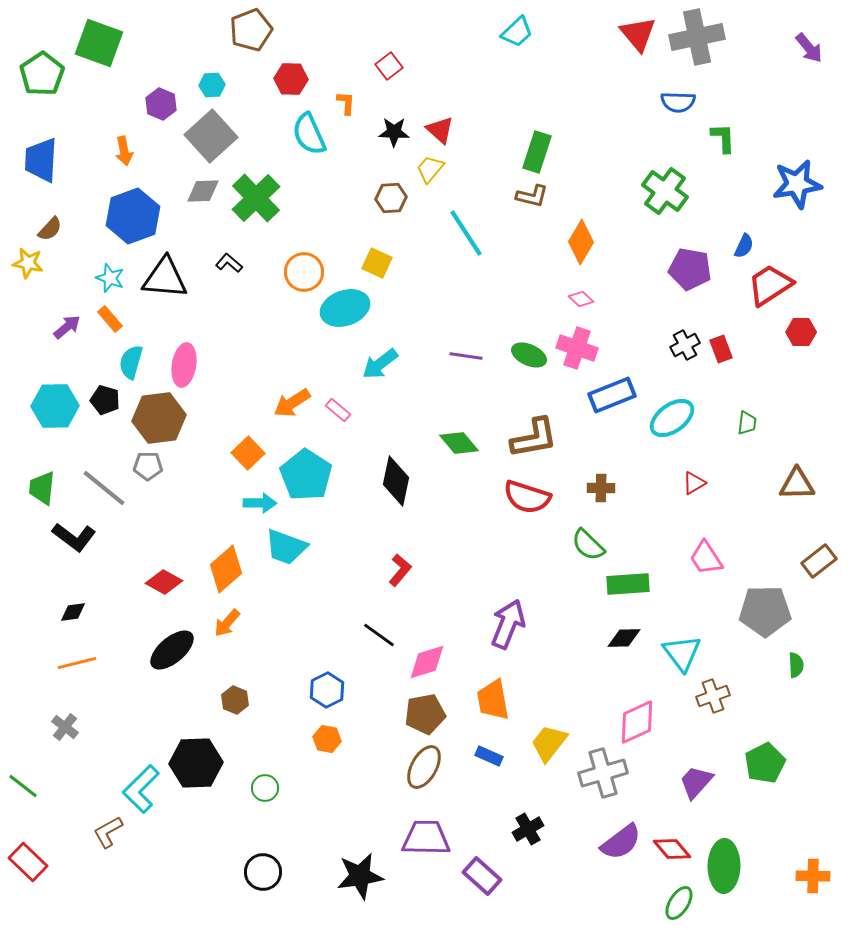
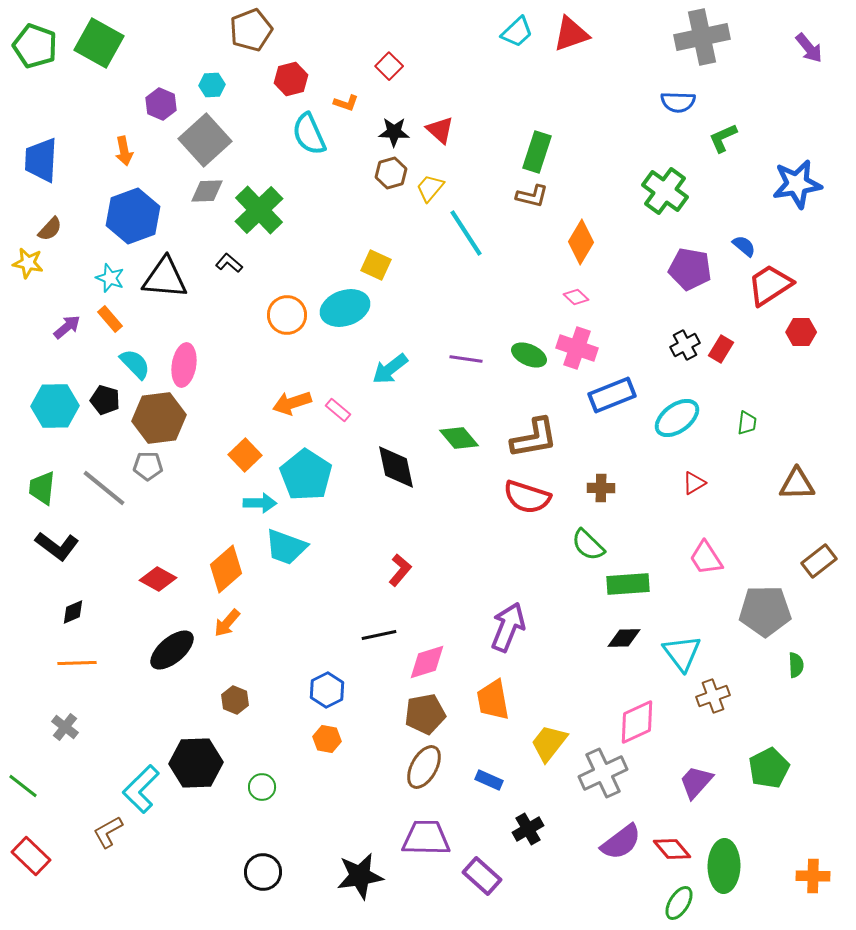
red triangle at (638, 34): moved 67 px left; rotated 51 degrees clockwise
gray cross at (697, 37): moved 5 px right
green square at (99, 43): rotated 9 degrees clockwise
red square at (389, 66): rotated 8 degrees counterclockwise
green pentagon at (42, 74): moved 7 px left, 28 px up; rotated 18 degrees counterclockwise
red hexagon at (291, 79): rotated 16 degrees counterclockwise
orange L-shape at (346, 103): rotated 105 degrees clockwise
gray square at (211, 136): moved 6 px left, 4 px down
green L-shape at (723, 138): rotated 112 degrees counterclockwise
yellow trapezoid at (430, 169): moved 19 px down
gray diamond at (203, 191): moved 4 px right
green cross at (256, 198): moved 3 px right, 12 px down
brown hexagon at (391, 198): moved 25 px up; rotated 12 degrees counterclockwise
blue semicircle at (744, 246): rotated 75 degrees counterclockwise
yellow square at (377, 263): moved 1 px left, 2 px down
orange circle at (304, 272): moved 17 px left, 43 px down
pink diamond at (581, 299): moved 5 px left, 2 px up
red rectangle at (721, 349): rotated 52 degrees clockwise
purple line at (466, 356): moved 3 px down
cyan semicircle at (131, 362): moved 4 px right, 2 px down; rotated 120 degrees clockwise
cyan arrow at (380, 364): moved 10 px right, 5 px down
orange arrow at (292, 403): rotated 15 degrees clockwise
cyan ellipse at (672, 418): moved 5 px right
green diamond at (459, 443): moved 5 px up
orange square at (248, 453): moved 3 px left, 2 px down
black diamond at (396, 481): moved 14 px up; rotated 24 degrees counterclockwise
black L-shape at (74, 537): moved 17 px left, 9 px down
red diamond at (164, 582): moved 6 px left, 3 px up
black diamond at (73, 612): rotated 16 degrees counterclockwise
purple arrow at (508, 624): moved 3 px down
black line at (379, 635): rotated 48 degrees counterclockwise
orange line at (77, 663): rotated 12 degrees clockwise
blue rectangle at (489, 756): moved 24 px down
green pentagon at (765, 763): moved 4 px right, 5 px down
gray cross at (603, 773): rotated 9 degrees counterclockwise
green circle at (265, 788): moved 3 px left, 1 px up
red rectangle at (28, 862): moved 3 px right, 6 px up
